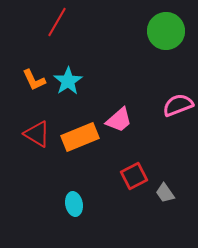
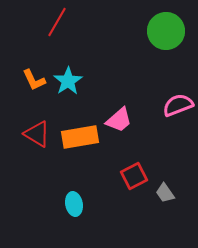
orange rectangle: rotated 12 degrees clockwise
